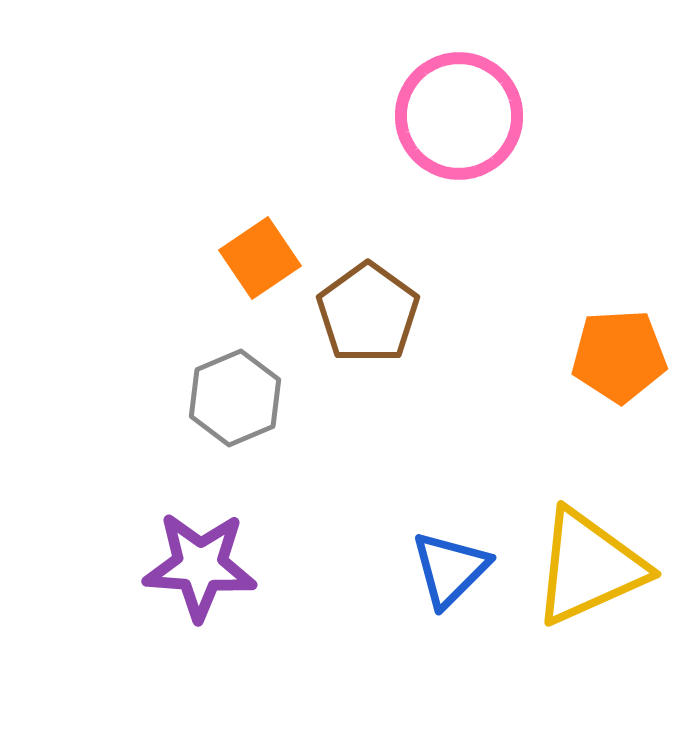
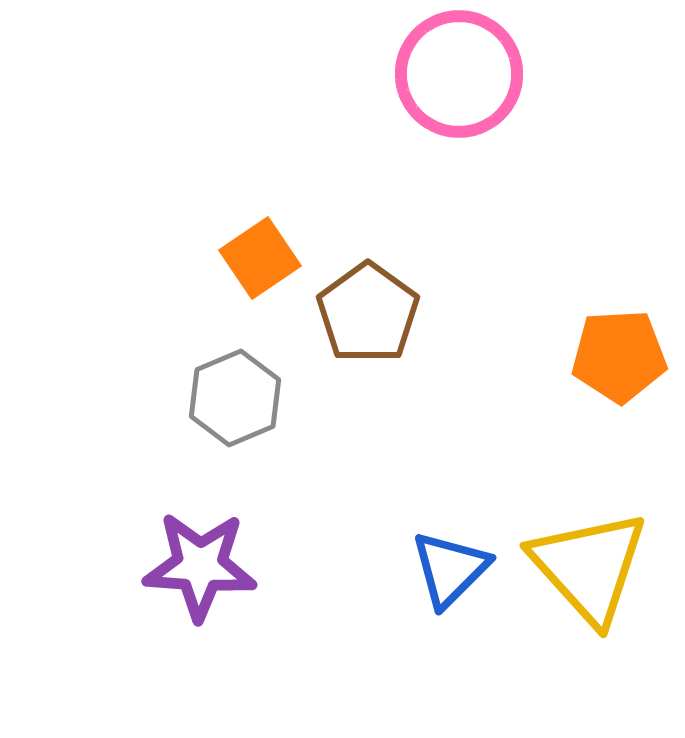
pink circle: moved 42 px up
yellow triangle: rotated 48 degrees counterclockwise
